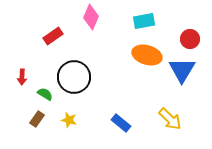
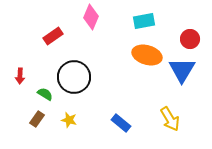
red arrow: moved 2 px left, 1 px up
yellow arrow: rotated 15 degrees clockwise
